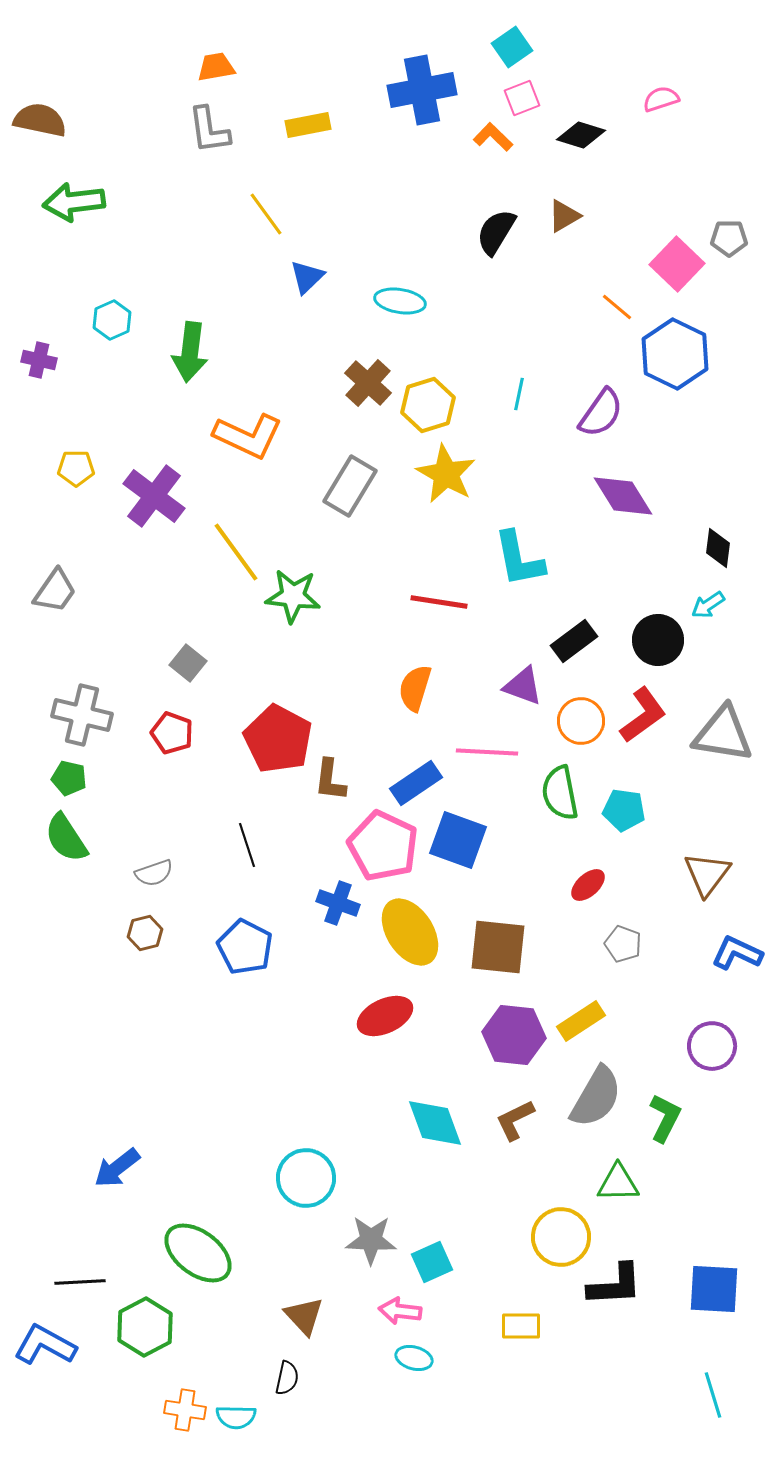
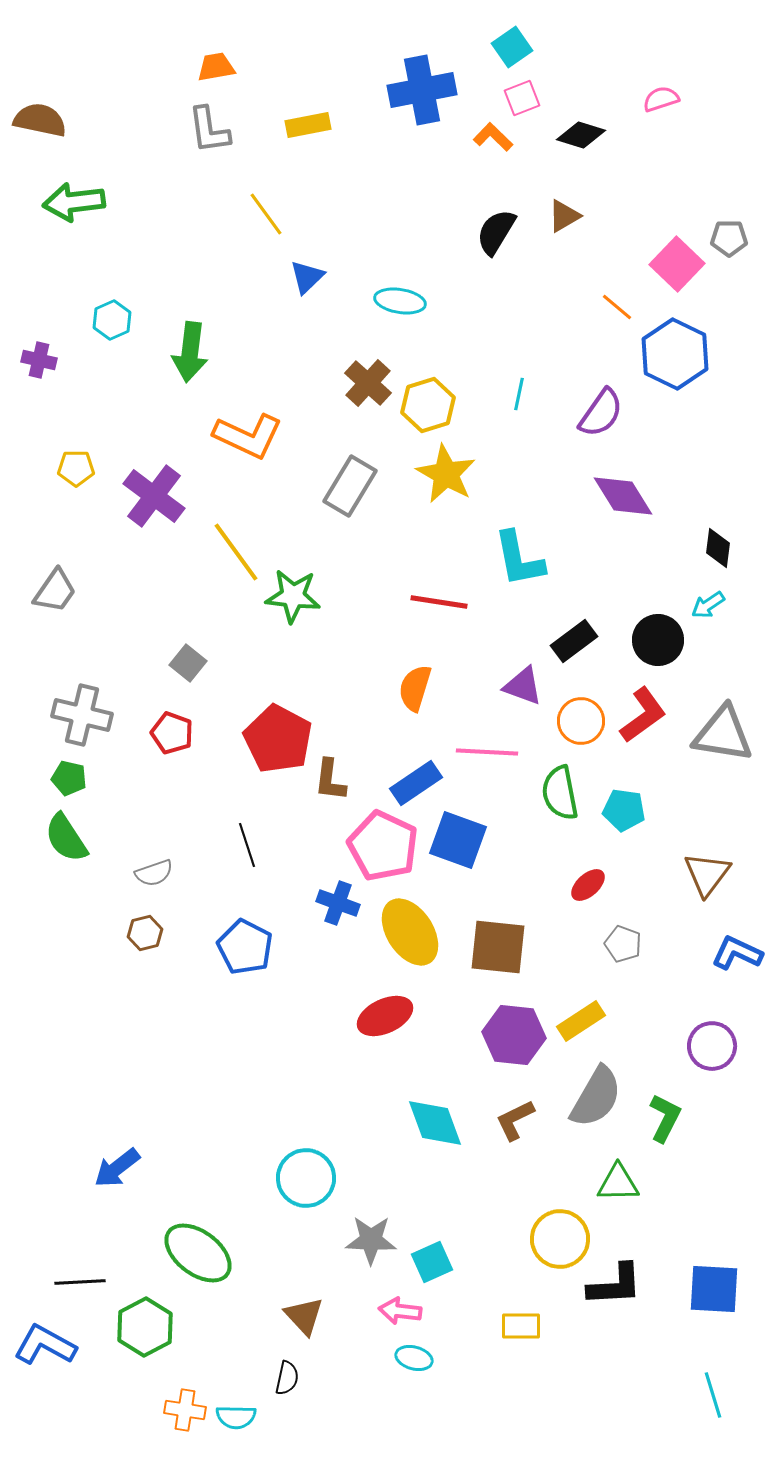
yellow circle at (561, 1237): moved 1 px left, 2 px down
